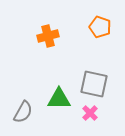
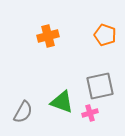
orange pentagon: moved 5 px right, 8 px down
gray square: moved 6 px right, 2 px down; rotated 24 degrees counterclockwise
green triangle: moved 3 px right, 3 px down; rotated 20 degrees clockwise
pink cross: rotated 28 degrees clockwise
